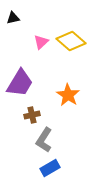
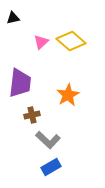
purple trapezoid: rotated 24 degrees counterclockwise
orange star: rotated 10 degrees clockwise
gray L-shape: moved 4 px right; rotated 80 degrees counterclockwise
blue rectangle: moved 1 px right, 1 px up
